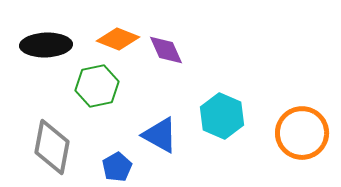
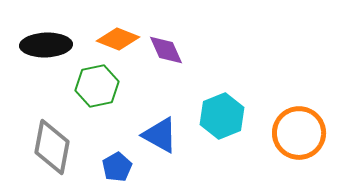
cyan hexagon: rotated 15 degrees clockwise
orange circle: moved 3 px left
